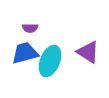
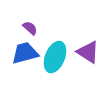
purple semicircle: rotated 140 degrees counterclockwise
cyan ellipse: moved 5 px right, 4 px up
